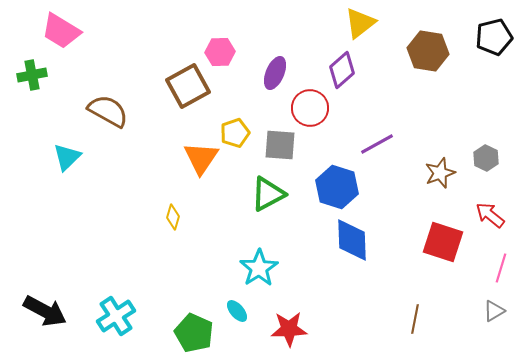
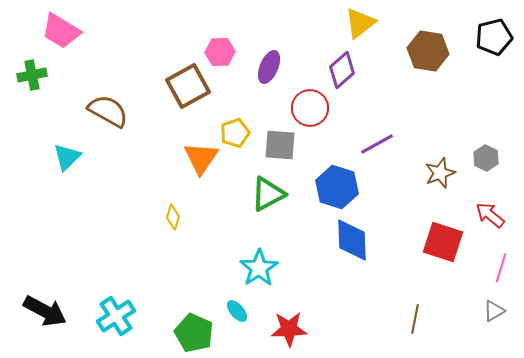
purple ellipse: moved 6 px left, 6 px up
